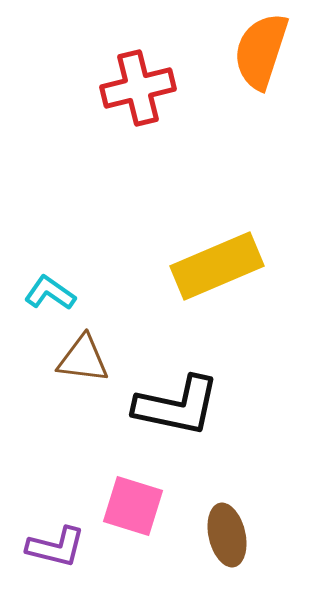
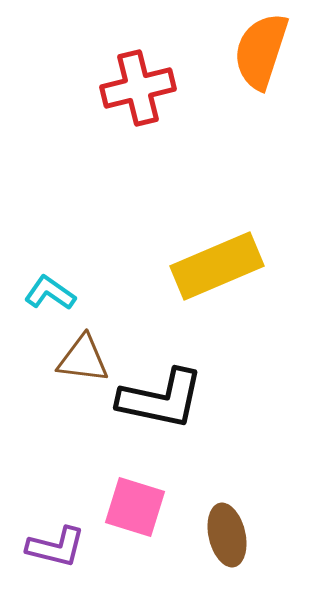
black L-shape: moved 16 px left, 7 px up
pink square: moved 2 px right, 1 px down
